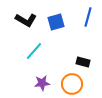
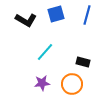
blue line: moved 1 px left, 2 px up
blue square: moved 8 px up
cyan line: moved 11 px right, 1 px down
